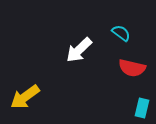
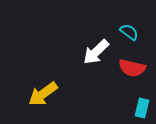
cyan semicircle: moved 8 px right, 1 px up
white arrow: moved 17 px right, 2 px down
yellow arrow: moved 18 px right, 3 px up
